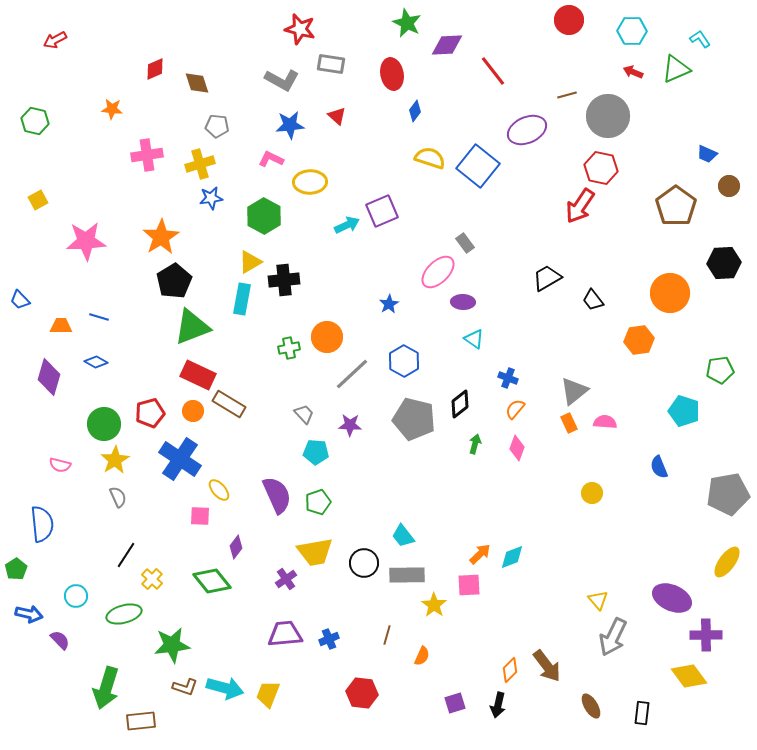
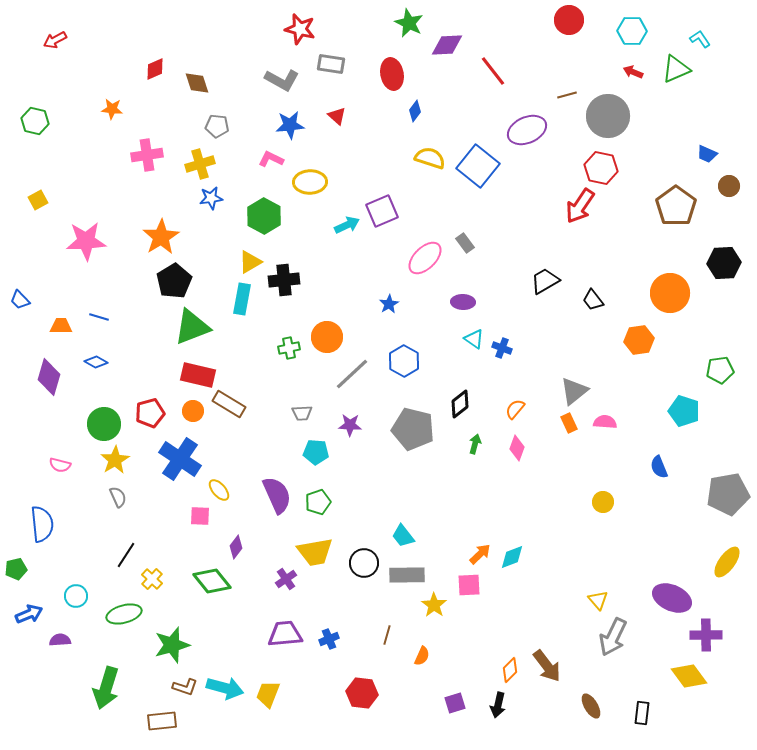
green star at (407, 23): moved 2 px right
pink ellipse at (438, 272): moved 13 px left, 14 px up
black trapezoid at (547, 278): moved 2 px left, 3 px down
red rectangle at (198, 375): rotated 12 degrees counterclockwise
blue cross at (508, 378): moved 6 px left, 30 px up
gray trapezoid at (304, 414): moved 2 px left, 1 px up; rotated 130 degrees clockwise
gray pentagon at (414, 419): moved 1 px left, 10 px down
yellow circle at (592, 493): moved 11 px right, 9 px down
green pentagon at (16, 569): rotated 20 degrees clockwise
blue arrow at (29, 614): rotated 36 degrees counterclockwise
purple semicircle at (60, 640): rotated 50 degrees counterclockwise
green star at (172, 645): rotated 9 degrees counterclockwise
brown rectangle at (141, 721): moved 21 px right
